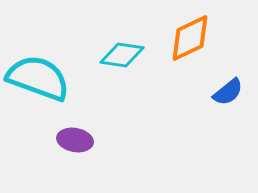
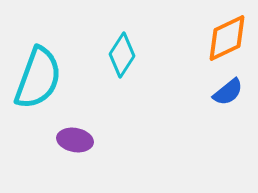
orange diamond: moved 37 px right
cyan diamond: rotated 66 degrees counterclockwise
cyan semicircle: rotated 90 degrees clockwise
